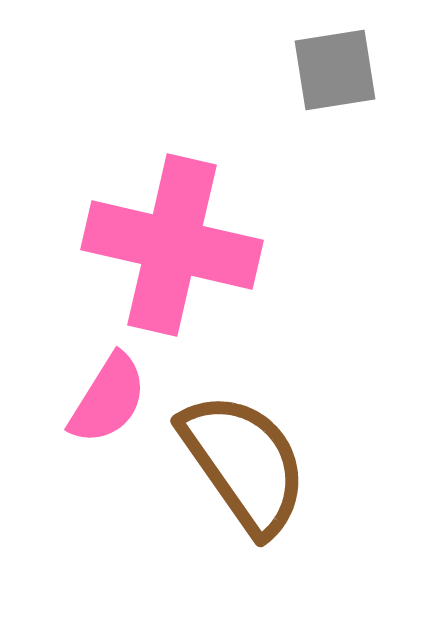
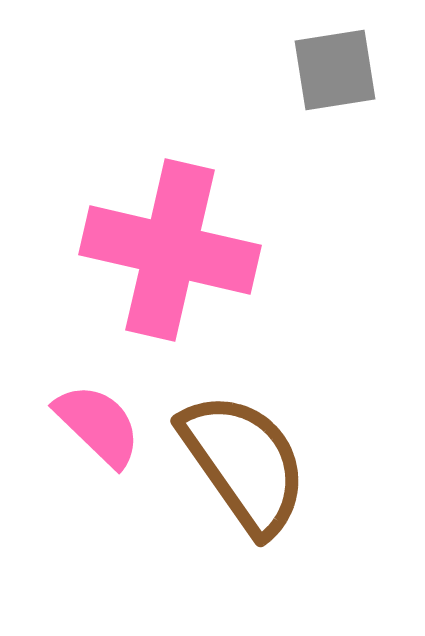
pink cross: moved 2 px left, 5 px down
pink semicircle: moved 10 px left, 26 px down; rotated 78 degrees counterclockwise
